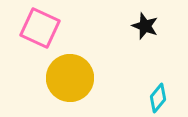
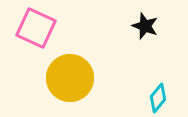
pink square: moved 4 px left
